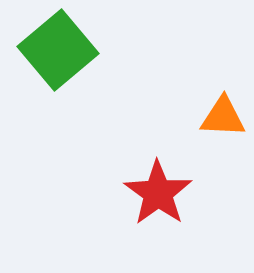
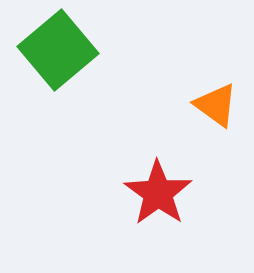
orange triangle: moved 7 px left, 12 px up; rotated 33 degrees clockwise
